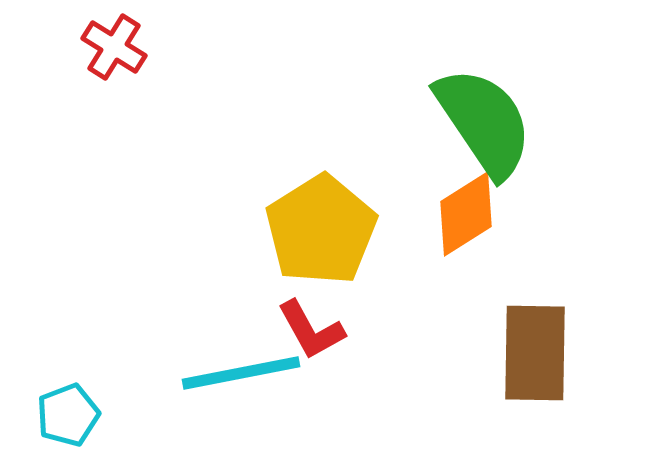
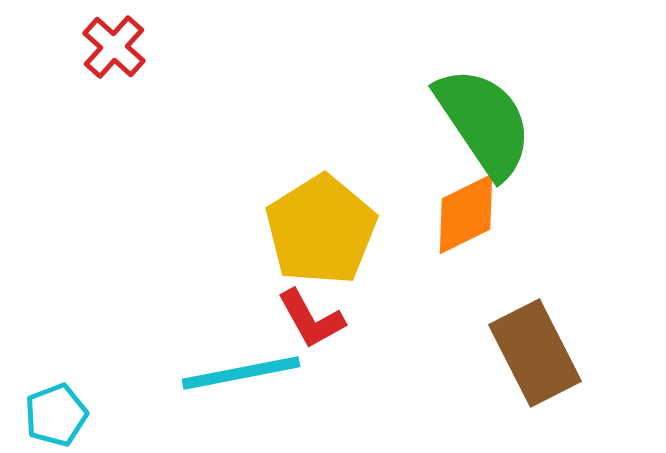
red cross: rotated 10 degrees clockwise
orange diamond: rotated 6 degrees clockwise
red L-shape: moved 11 px up
brown rectangle: rotated 28 degrees counterclockwise
cyan pentagon: moved 12 px left
